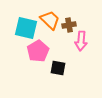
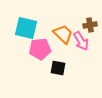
orange trapezoid: moved 13 px right, 14 px down
brown cross: moved 21 px right
pink arrow: rotated 36 degrees counterclockwise
pink pentagon: moved 2 px right, 2 px up; rotated 25 degrees clockwise
